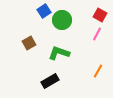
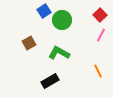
red square: rotated 16 degrees clockwise
pink line: moved 4 px right, 1 px down
green L-shape: rotated 10 degrees clockwise
orange line: rotated 56 degrees counterclockwise
